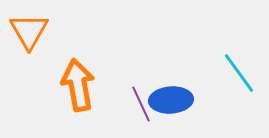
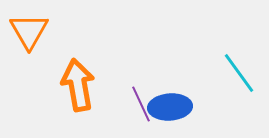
blue ellipse: moved 1 px left, 7 px down
